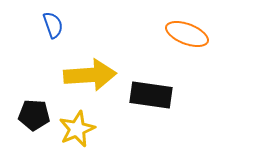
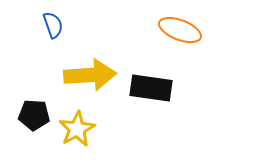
orange ellipse: moved 7 px left, 4 px up
black rectangle: moved 7 px up
yellow star: rotated 6 degrees counterclockwise
